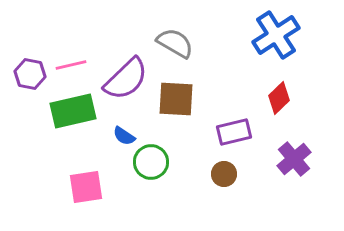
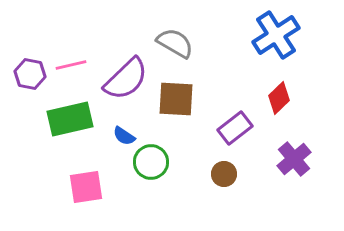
green rectangle: moved 3 px left, 8 px down
purple rectangle: moved 1 px right, 4 px up; rotated 24 degrees counterclockwise
